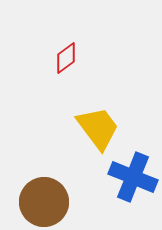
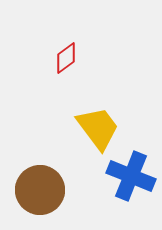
blue cross: moved 2 px left, 1 px up
brown circle: moved 4 px left, 12 px up
